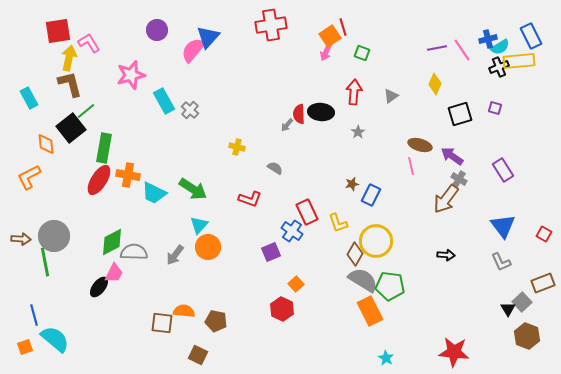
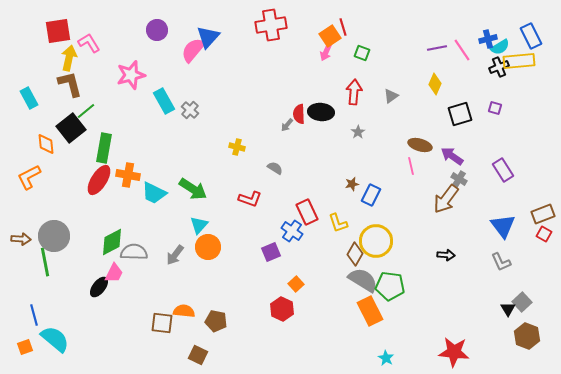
brown rectangle at (543, 283): moved 69 px up
